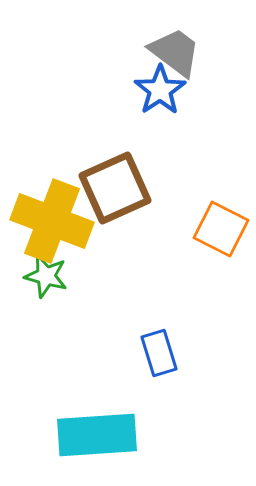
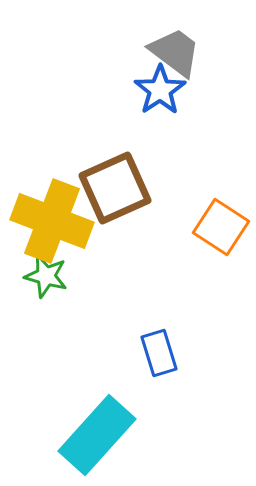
orange square: moved 2 px up; rotated 6 degrees clockwise
cyan rectangle: rotated 44 degrees counterclockwise
